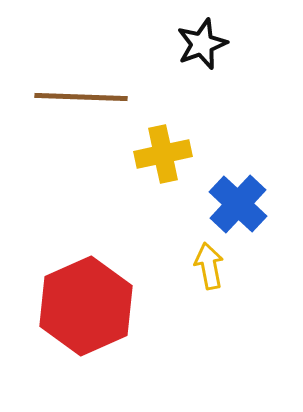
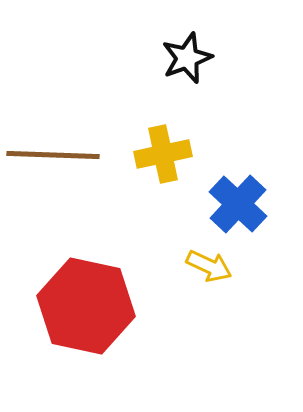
black star: moved 15 px left, 14 px down
brown line: moved 28 px left, 58 px down
yellow arrow: rotated 126 degrees clockwise
red hexagon: rotated 24 degrees counterclockwise
